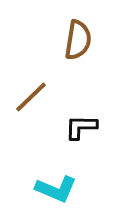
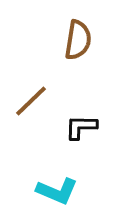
brown line: moved 4 px down
cyan L-shape: moved 1 px right, 2 px down
